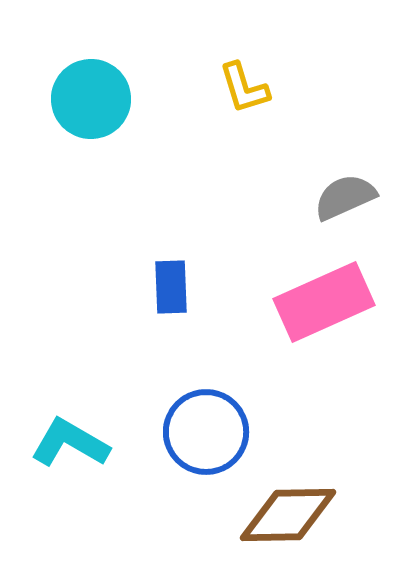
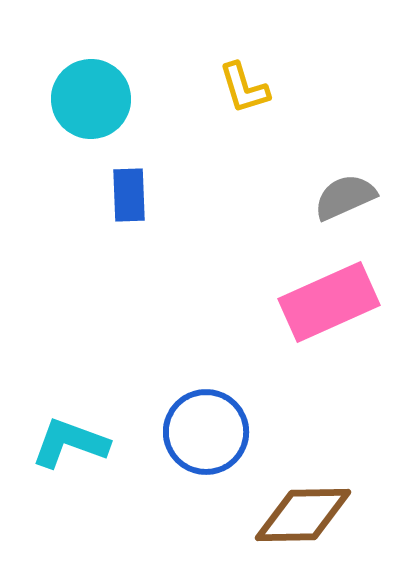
blue rectangle: moved 42 px left, 92 px up
pink rectangle: moved 5 px right
cyan L-shape: rotated 10 degrees counterclockwise
brown diamond: moved 15 px right
